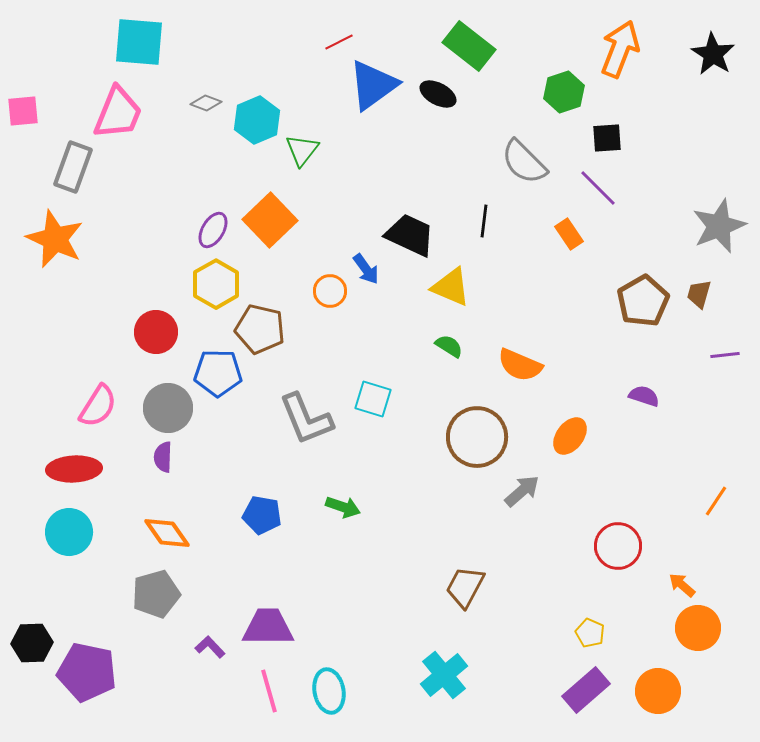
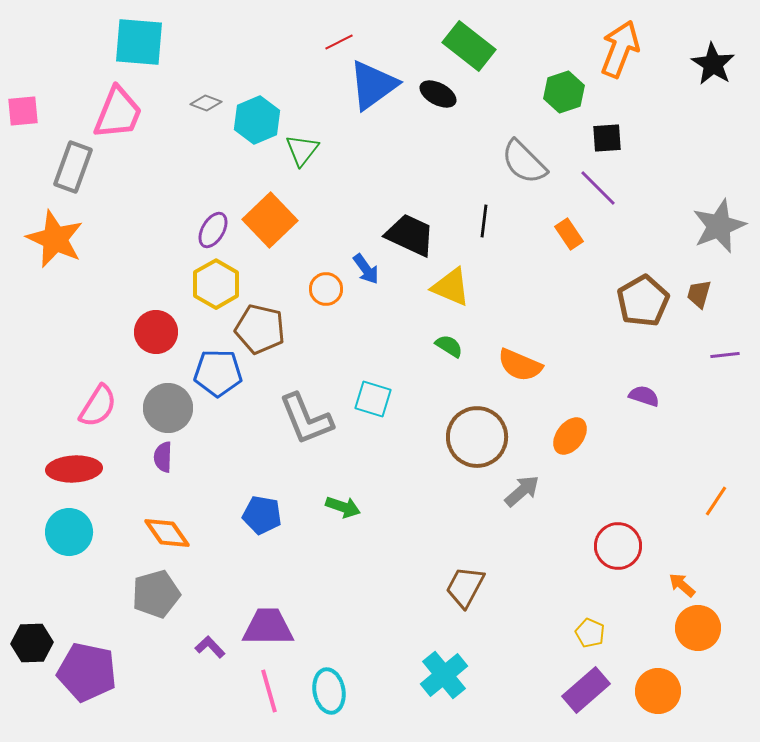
black star at (713, 54): moved 10 px down
orange circle at (330, 291): moved 4 px left, 2 px up
